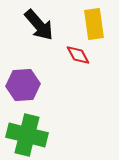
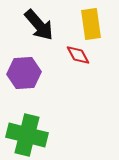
yellow rectangle: moved 3 px left
purple hexagon: moved 1 px right, 12 px up
